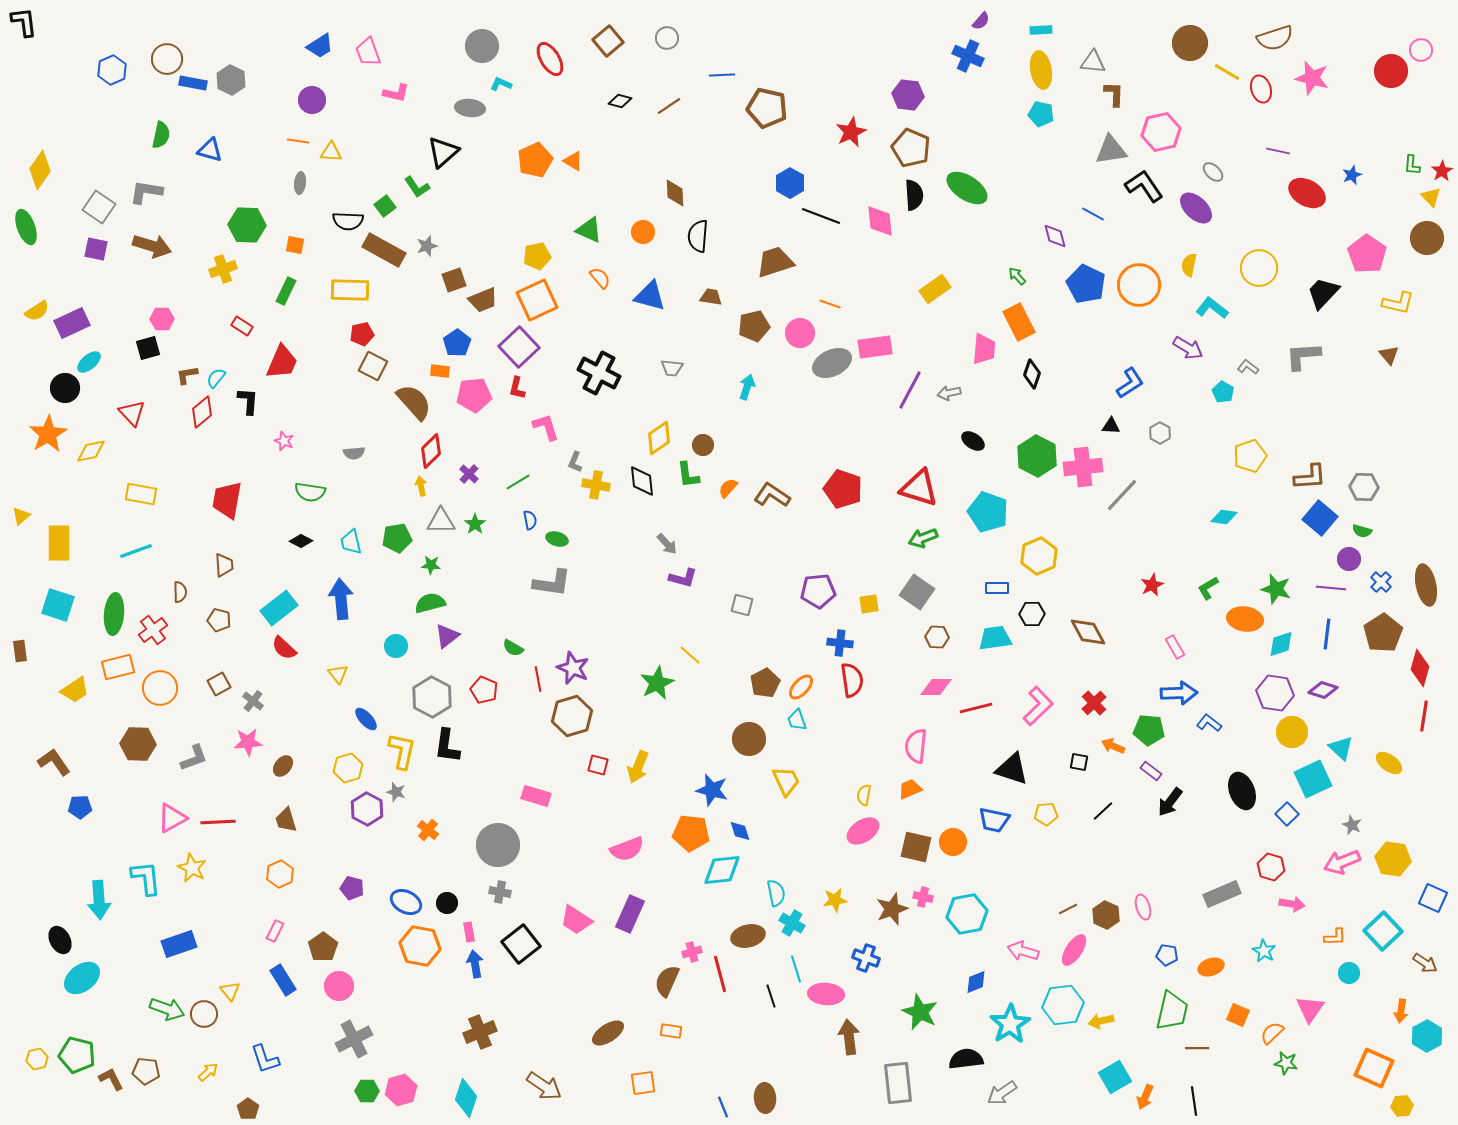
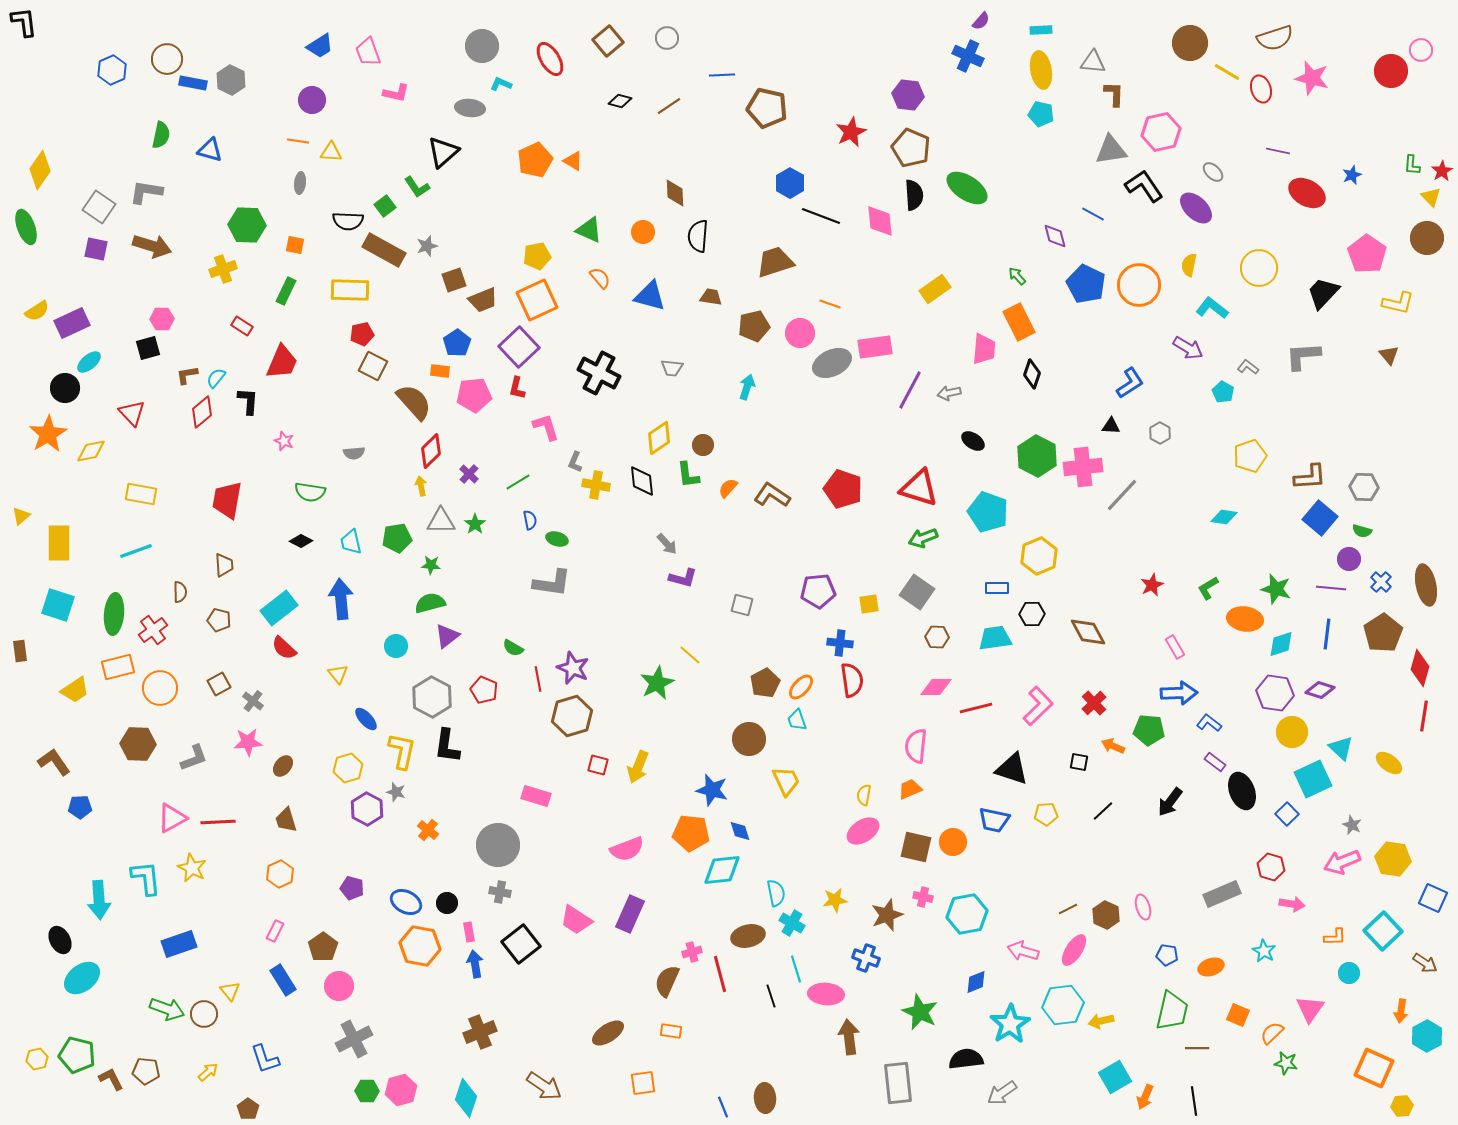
purple diamond at (1323, 690): moved 3 px left
purple rectangle at (1151, 771): moved 64 px right, 9 px up
brown star at (892, 909): moved 5 px left, 6 px down
